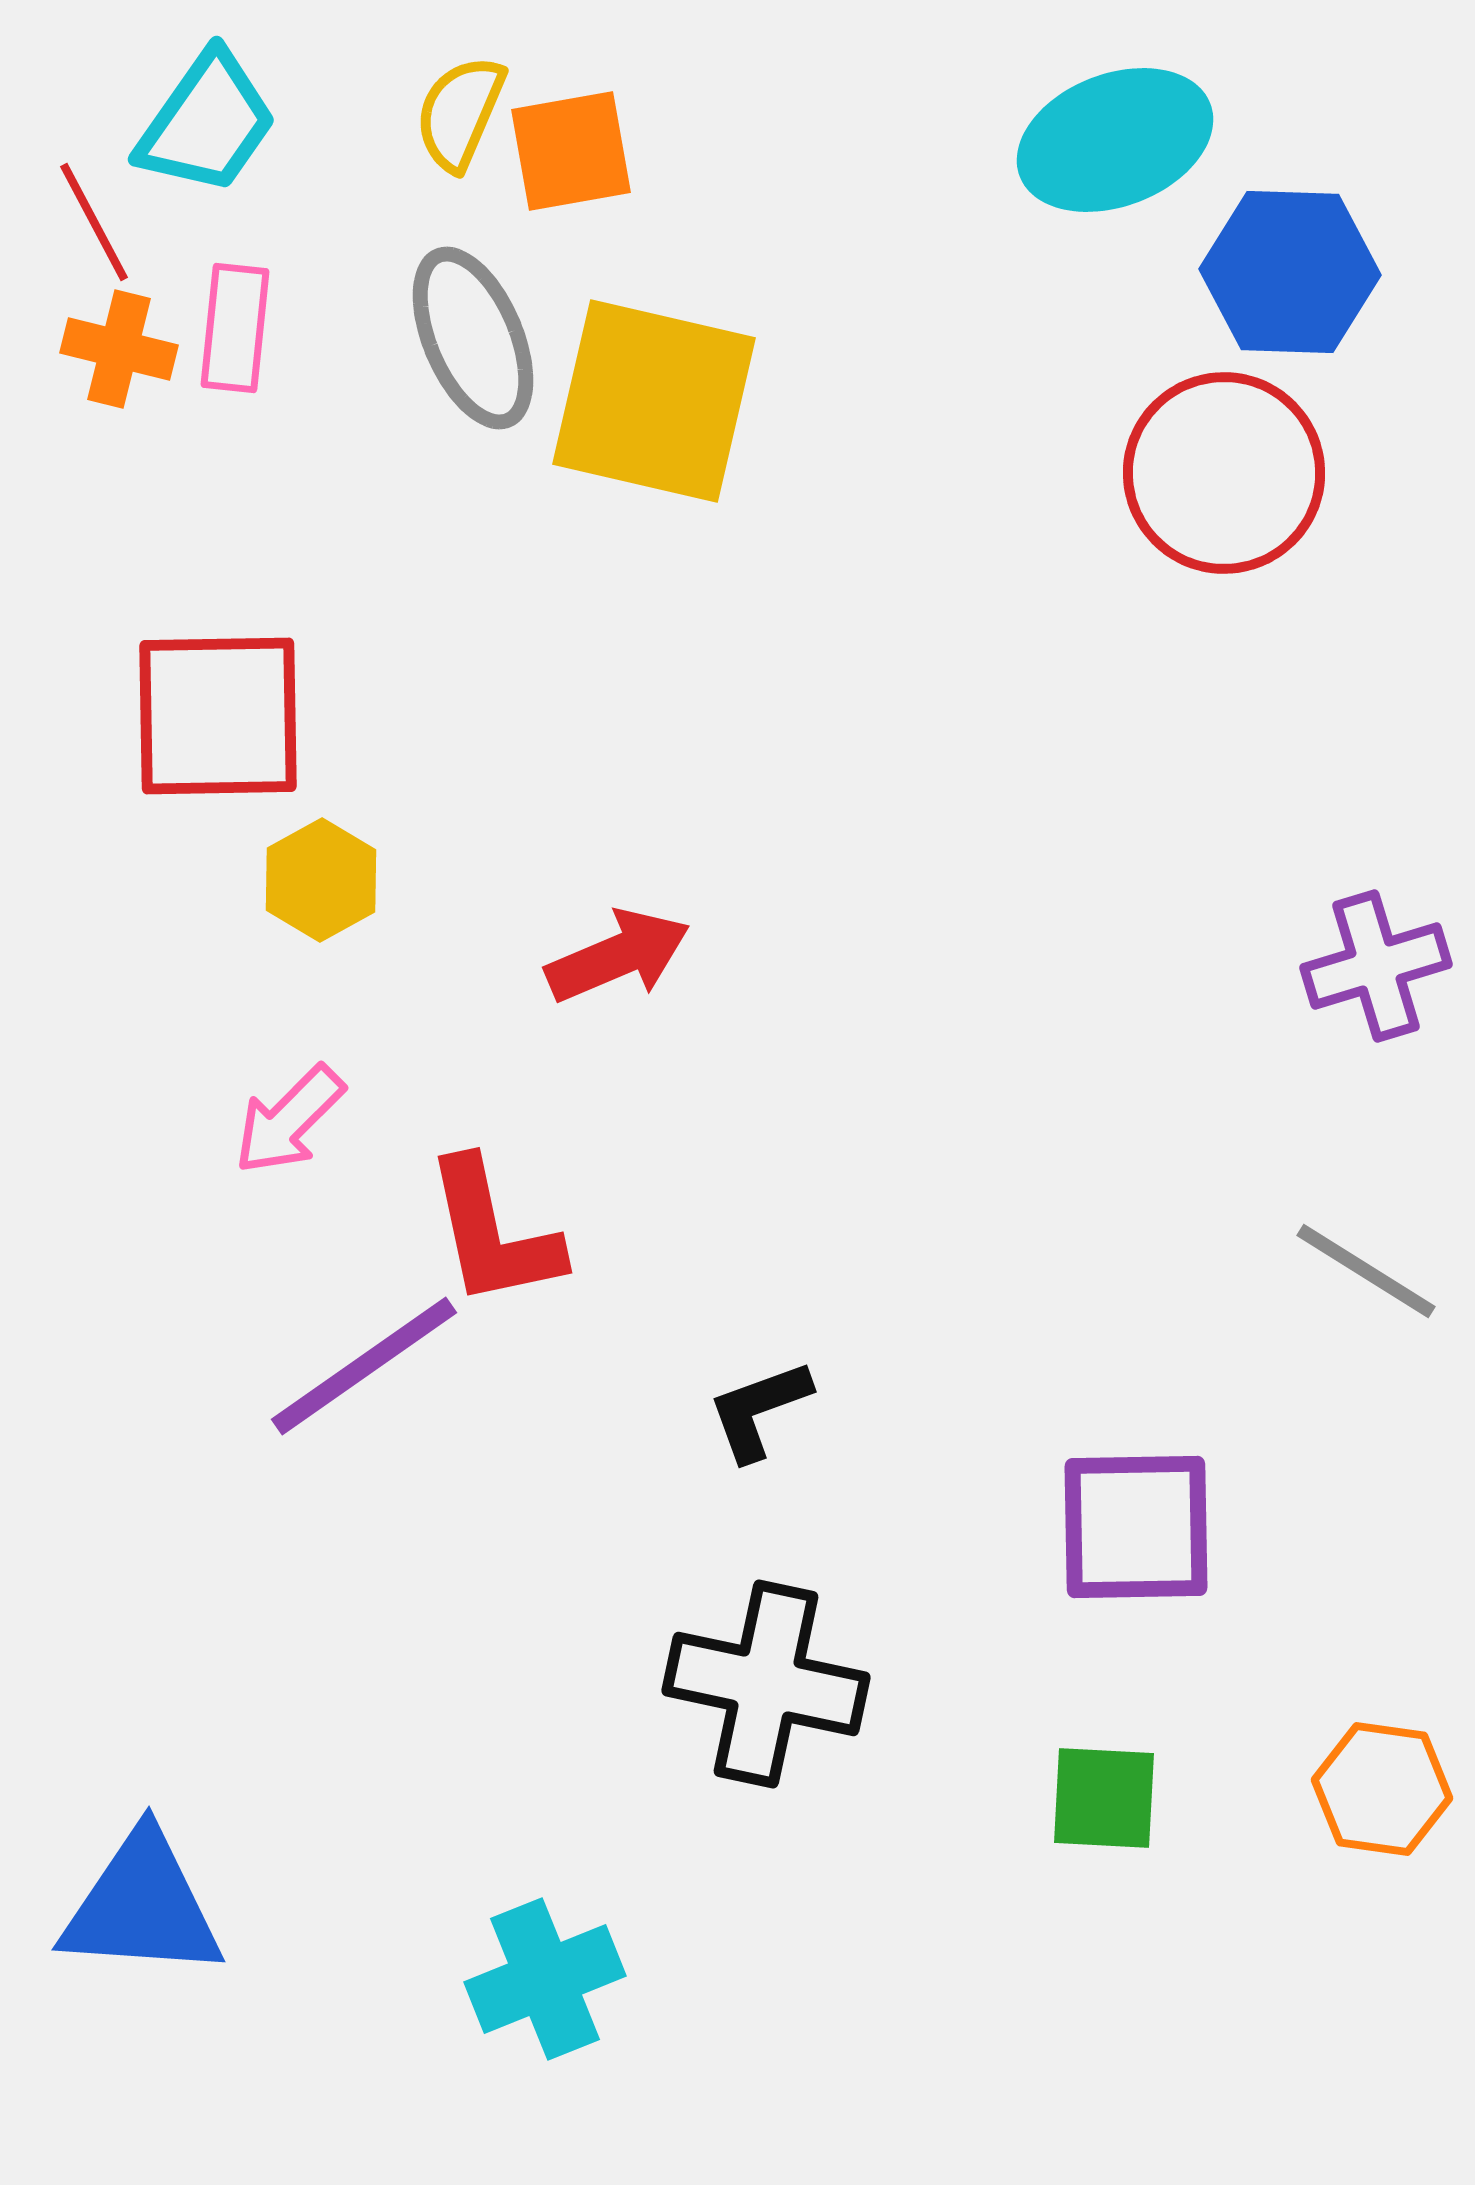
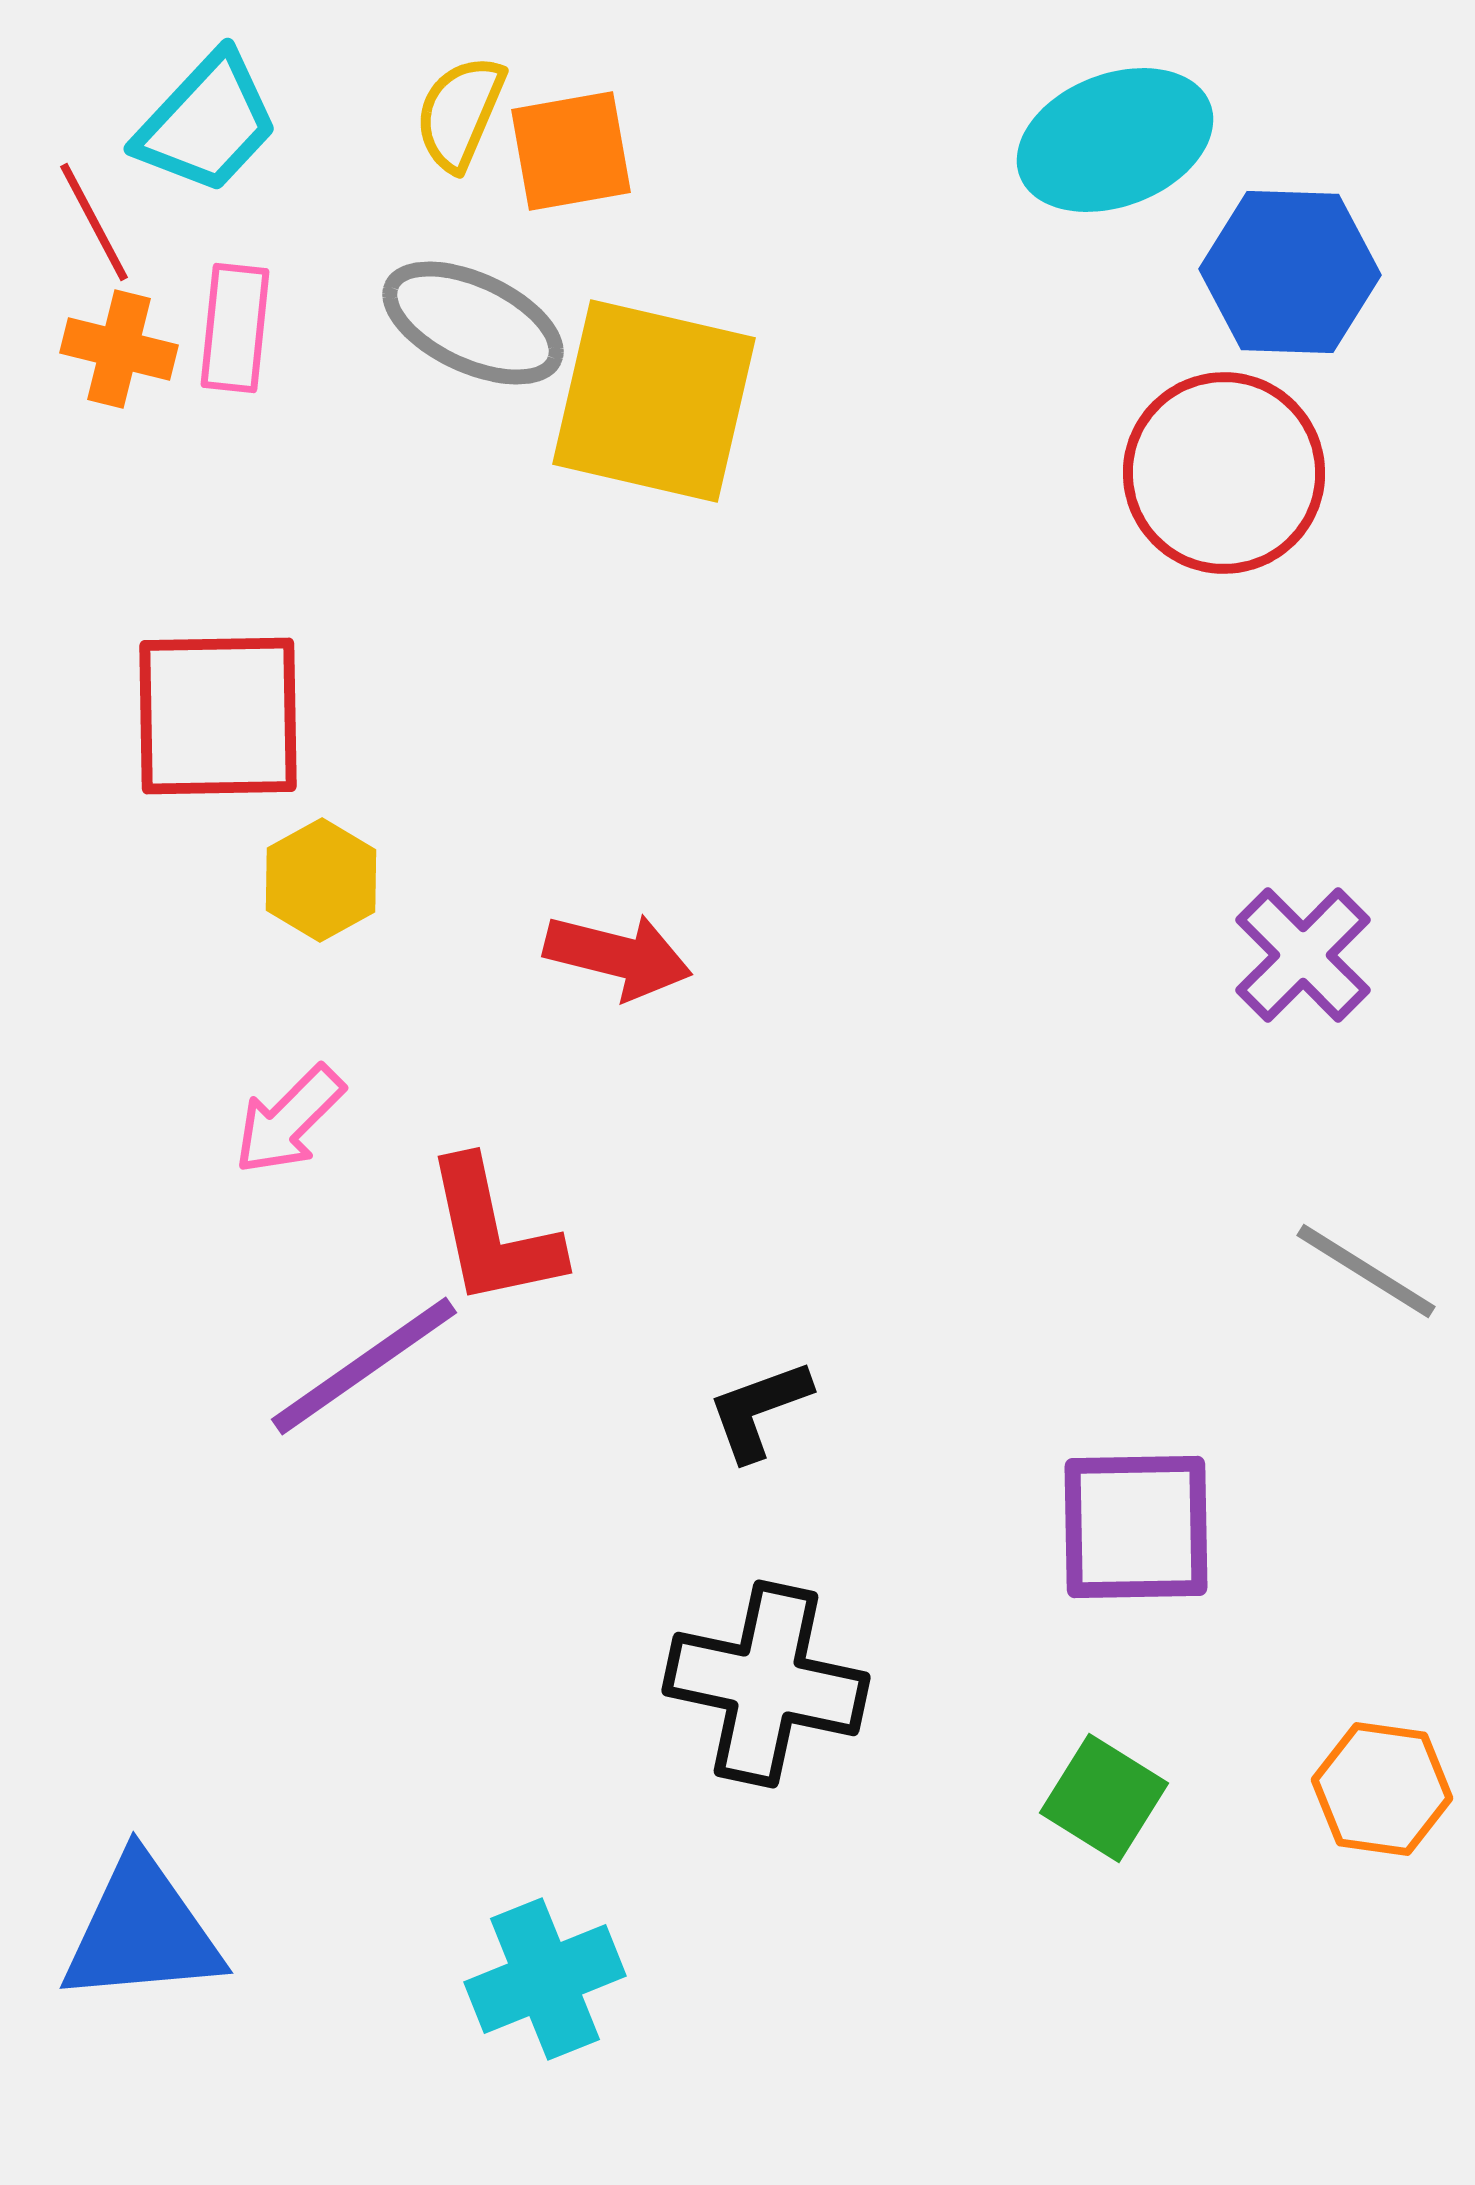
cyan trapezoid: rotated 8 degrees clockwise
gray ellipse: moved 15 px up; rotated 42 degrees counterclockwise
red arrow: rotated 37 degrees clockwise
purple cross: moved 73 px left, 11 px up; rotated 28 degrees counterclockwise
green square: rotated 29 degrees clockwise
blue triangle: moved 25 px down; rotated 9 degrees counterclockwise
